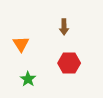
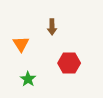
brown arrow: moved 12 px left
